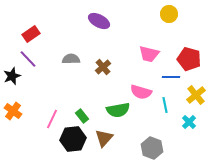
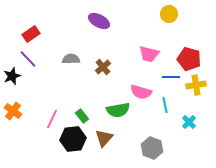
yellow cross: moved 10 px up; rotated 30 degrees clockwise
